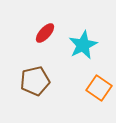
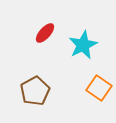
brown pentagon: moved 10 px down; rotated 16 degrees counterclockwise
